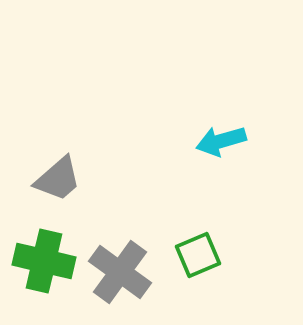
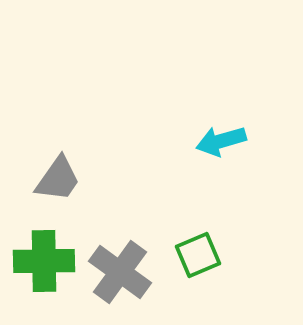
gray trapezoid: rotated 14 degrees counterclockwise
green cross: rotated 14 degrees counterclockwise
